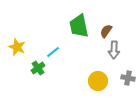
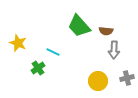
green trapezoid: rotated 30 degrees counterclockwise
brown semicircle: rotated 120 degrees counterclockwise
yellow star: moved 1 px right, 4 px up
cyan line: rotated 64 degrees clockwise
gray cross: moved 1 px left; rotated 24 degrees counterclockwise
